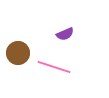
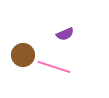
brown circle: moved 5 px right, 2 px down
